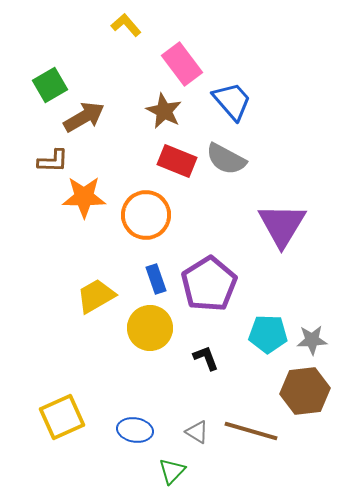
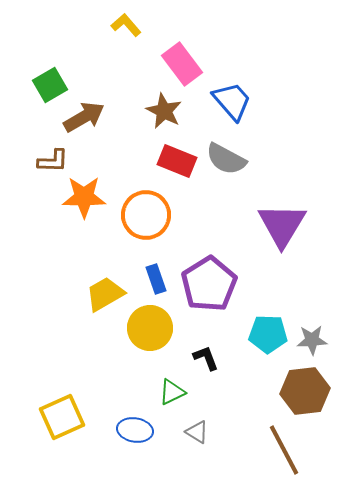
yellow trapezoid: moved 9 px right, 2 px up
brown line: moved 33 px right, 19 px down; rotated 46 degrees clockwise
green triangle: moved 79 px up; rotated 20 degrees clockwise
